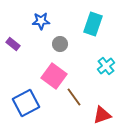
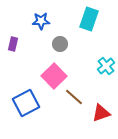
cyan rectangle: moved 4 px left, 5 px up
purple rectangle: rotated 64 degrees clockwise
pink square: rotated 10 degrees clockwise
brown line: rotated 12 degrees counterclockwise
red triangle: moved 1 px left, 2 px up
